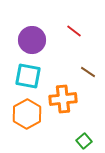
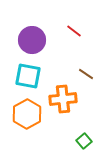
brown line: moved 2 px left, 2 px down
